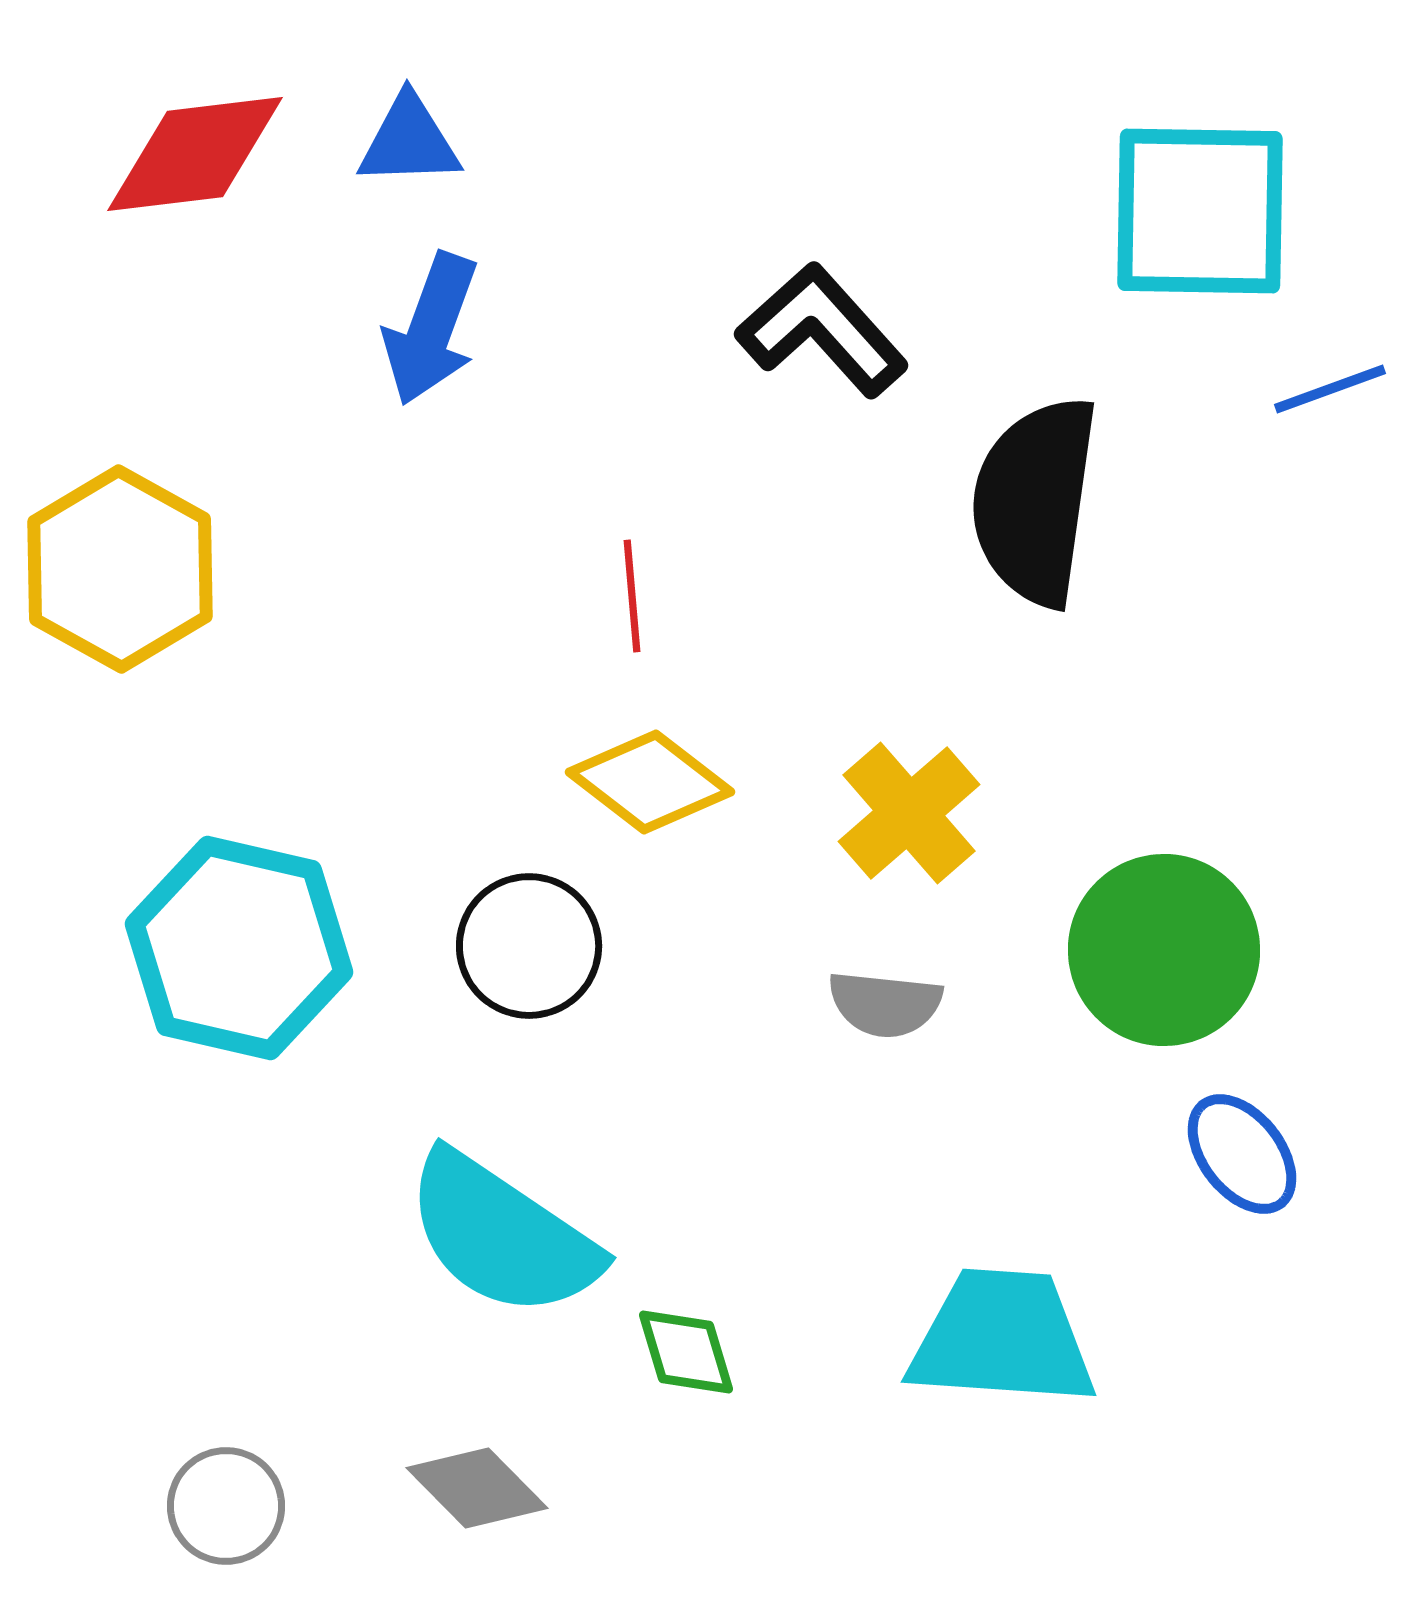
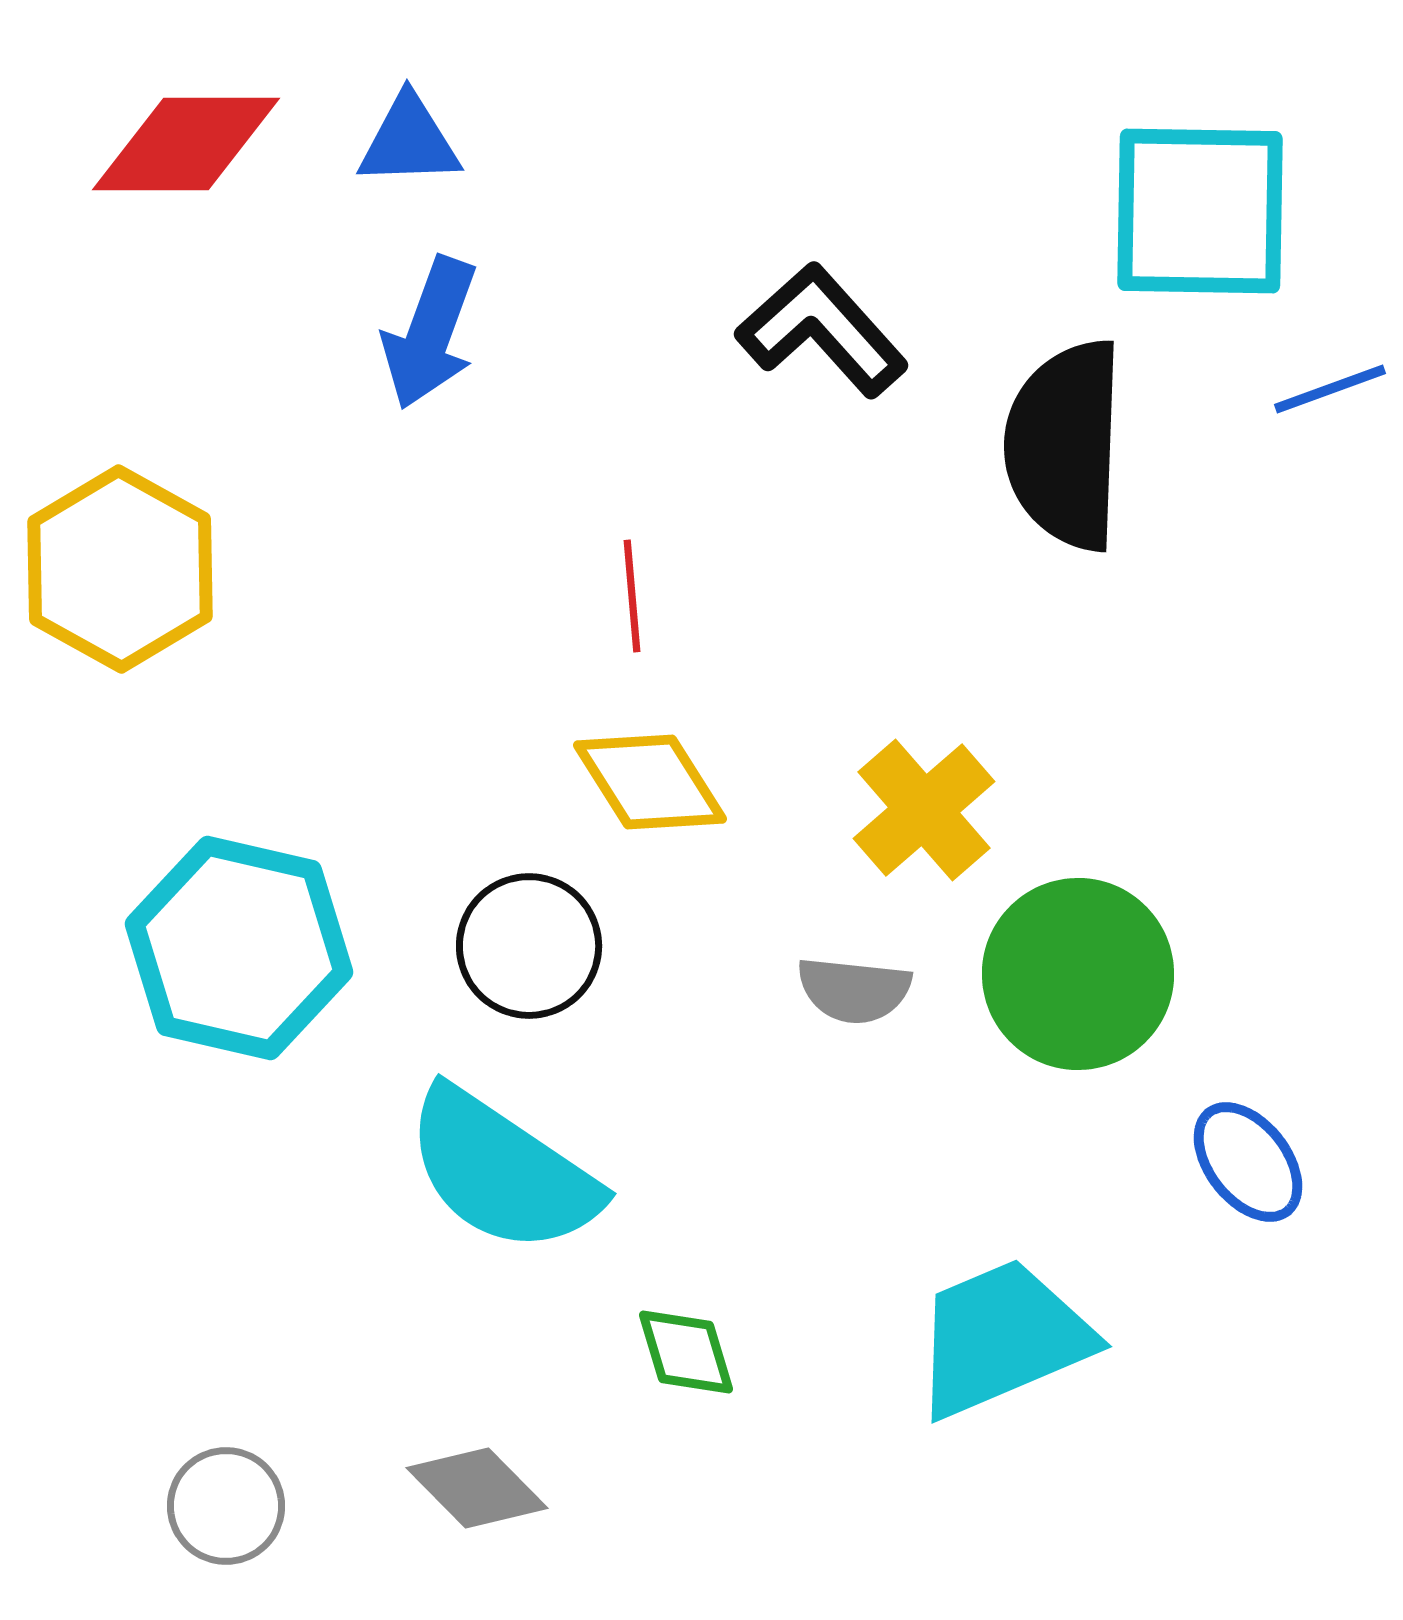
red diamond: moved 9 px left, 10 px up; rotated 7 degrees clockwise
blue arrow: moved 1 px left, 4 px down
black semicircle: moved 30 px right, 56 px up; rotated 6 degrees counterclockwise
yellow diamond: rotated 20 degrees clockwise
yellow cross: moved 15 px right, 3 px up
green circle: moved 86 px left, 24 px down
gray semicircle: moved 31 px left, 14 px up
blue ellipse: moved 6 px right, 8 px down
cyan semicircle: moved 64 px up
cyan trapezoid: rotated 27 degrees counterclockwise
